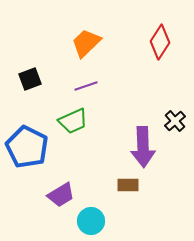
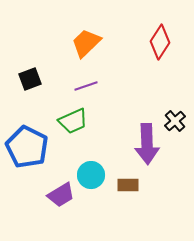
purple arrow: moved 4 px right, 3 px up
cyan circle: moved 46 px up
